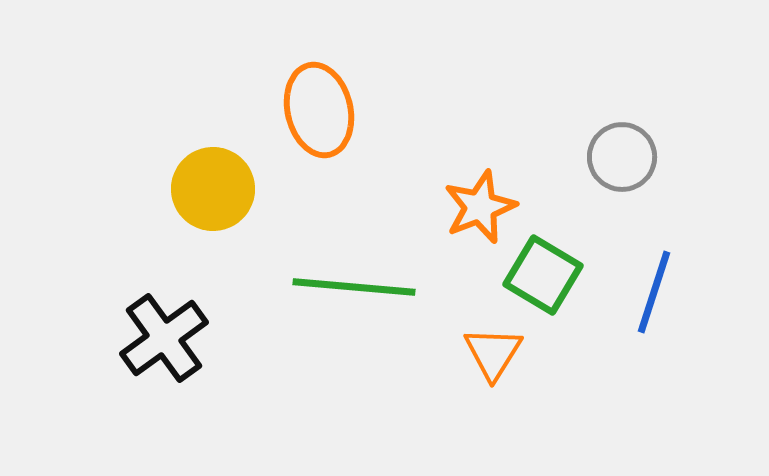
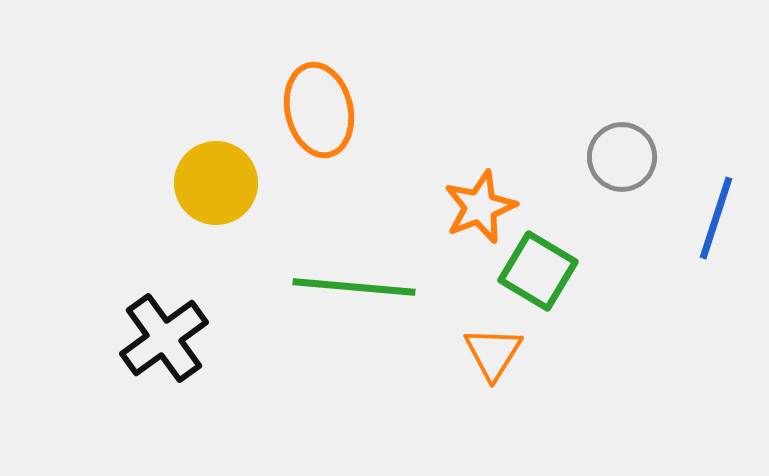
yellow circle: moved 3 px right, 6 px up
green square: moved 5 px left, 4 px up
blue line: moved 62 px right, 74 px up
